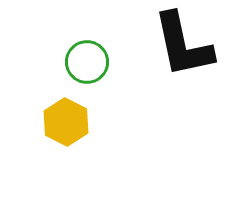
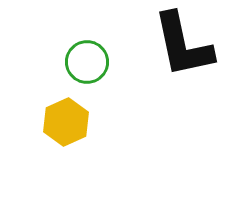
yellow hexagon: rotated 9 degrees clockwise
